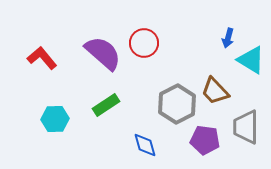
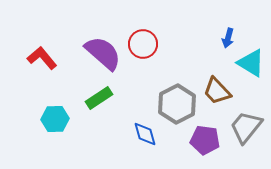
red circle: moved 1 px left, 1 px down
cyan triangle: moved 3 px down
brown trapezoid: moved 2 px right
green rectangle: moved 7 px left, 7 px up
gray trapezoid: rotated 39 degrees clockwise
blue diamond: moved 11 px up
